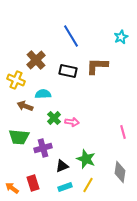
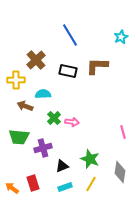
blue line: moved 1 px left, 1 px up
yellow cross: rotated 24 degrees counterclockwise
green star: moved 4 px right
yellow line: moved 3 px right, 1 px up
